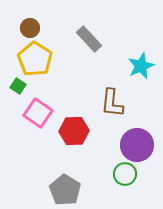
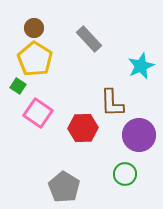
brown circle: moved 4 px right
brown L-shape: rotated 8 degrees counterclockwise
red hexagon: moved 9 px right, 3 px up
purple circle: moved 2 px right, 10 px up
gray pentagon: moved 1 px left, 3 px up
